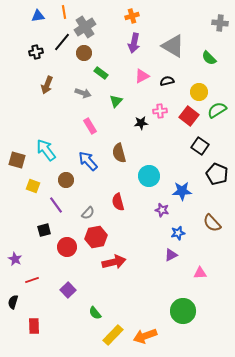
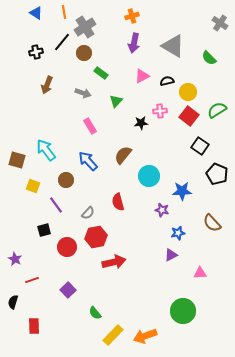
blue triangle at (38, 16): moved 2 px left, 3 px up; rotated 40 degrees clockwise
gray cross at (220, 23): rotated 28 degrees clockwise
yellow circle at (199, 92): moved 11 px left
brown semicircle at (119, 153): moved 4 px right, 2 px down; rotated 54 degrees clockwise
